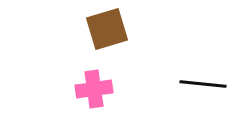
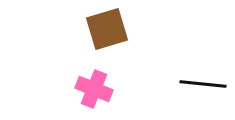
pink cross: rotated 30 degrees clockwise
